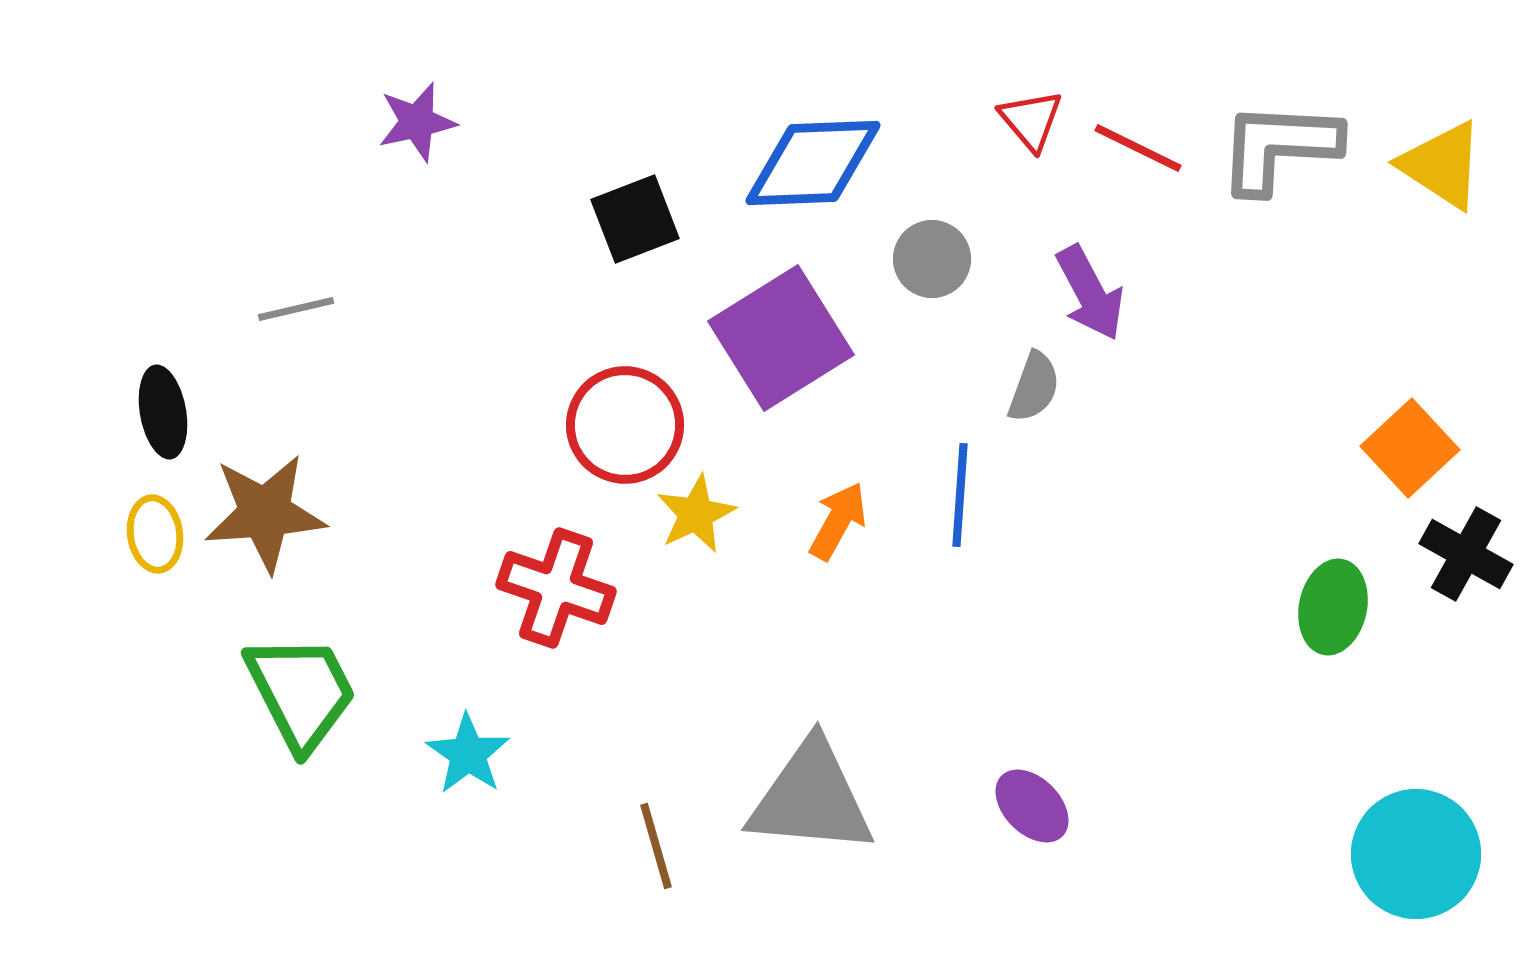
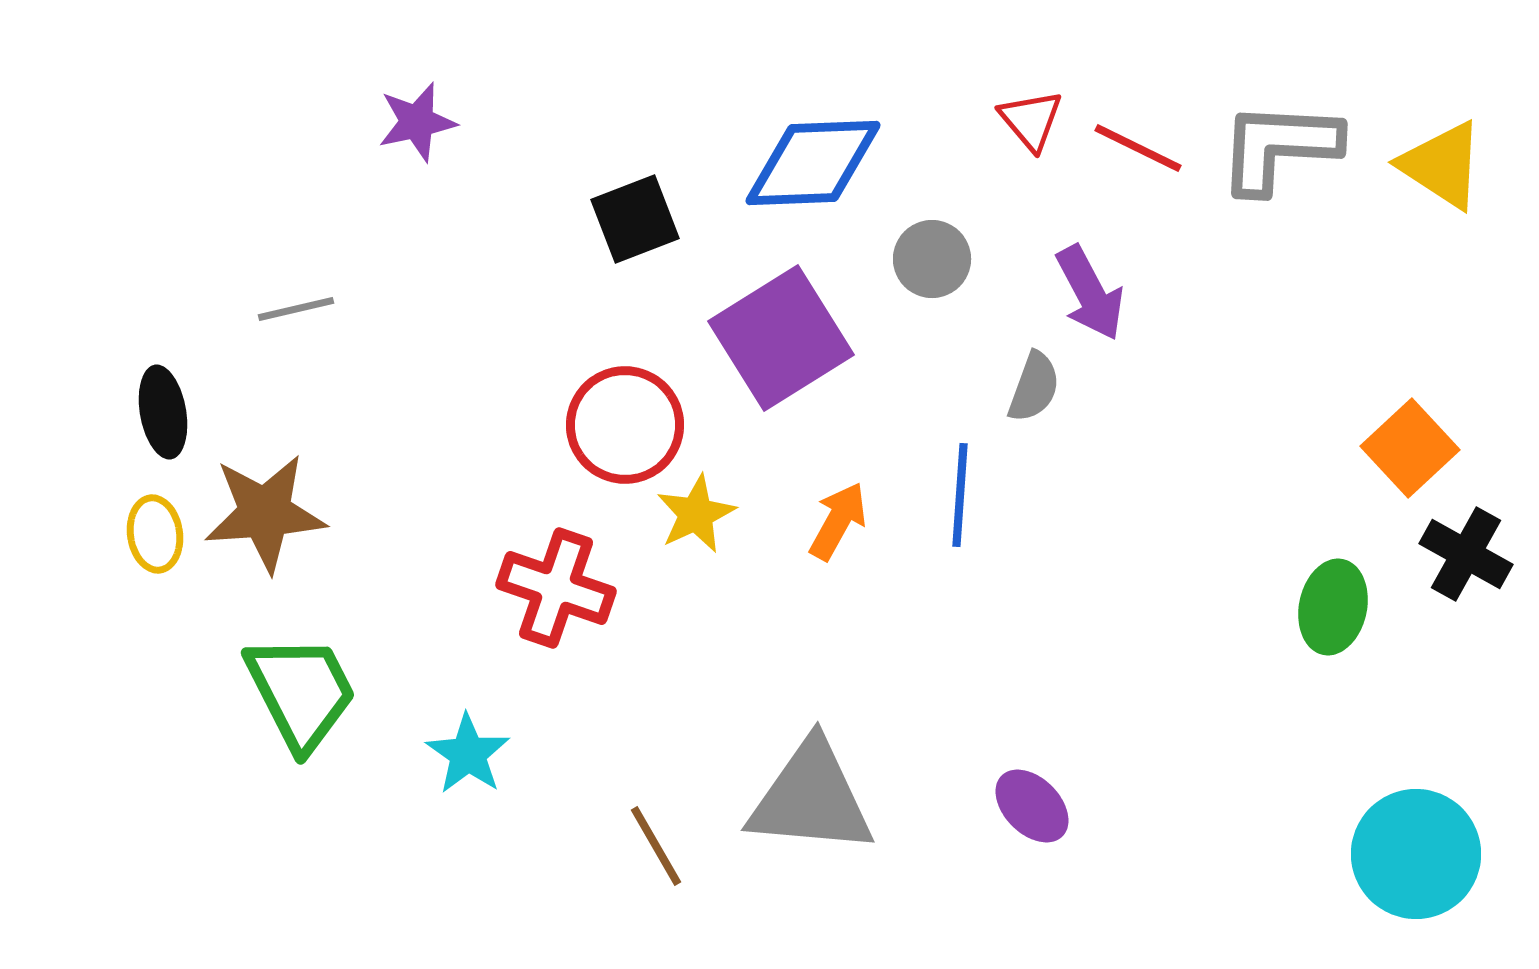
brown line: rotated 14 degrees counterclockwise
